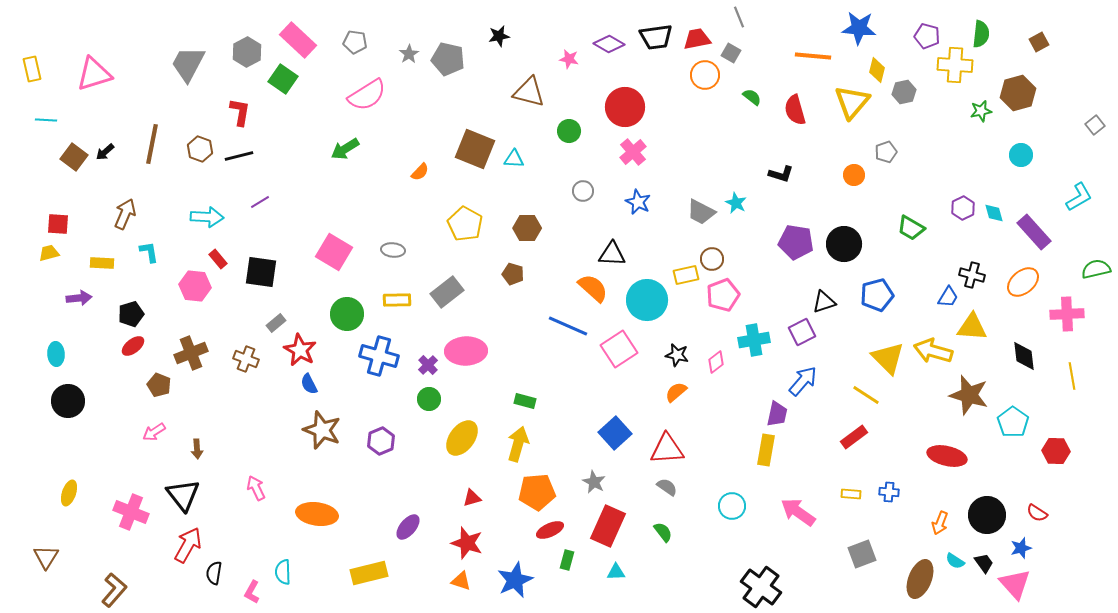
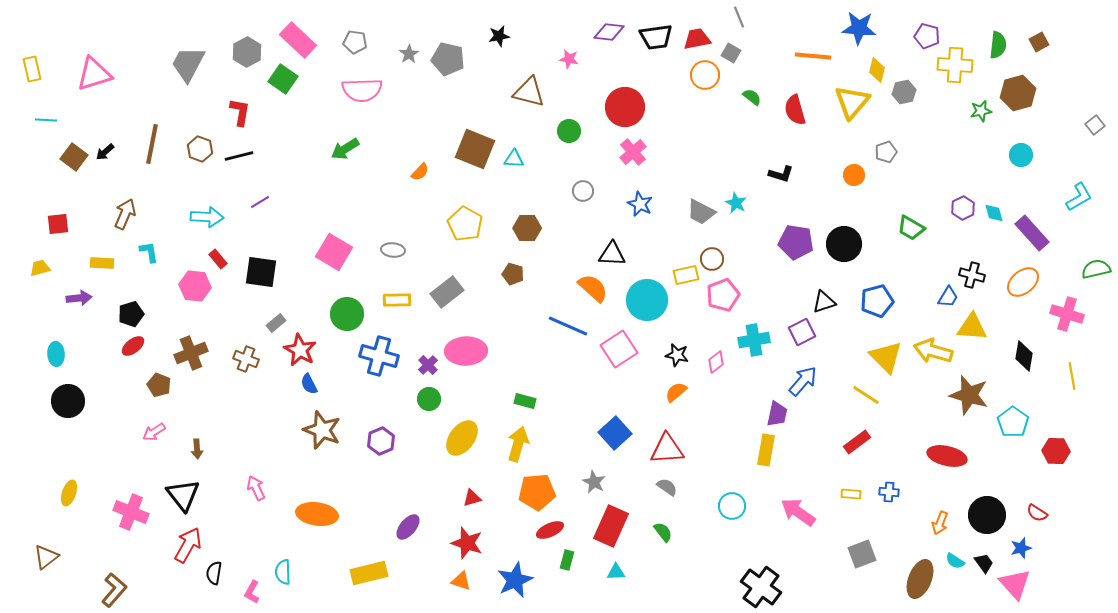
green semicircle at (981, 34): moved 17 px right, 11 px down
purple diamond at (609, 44): moved 12 px up; rotated 24 degrees counterclockwise
pink semicircle at (367, 95): moved 5 px left, 5 px up; rotated 30 degrees clockwise
blue star at (638, 202): moved 2 px right, 2 px down
red square at (58, 224): rotated 10 degrees counterclockwise
purple rectangle at (1034, 232): moved 2 px left, 1 px down
yellow trapezoid at (49, 253): moved 9 px left, 15 px down
blue pentagon at (877, 295): moved 6 px down
pink cross at (1067, 314): rotated 20 degrees clockwise
black diamond at (1024, 356): rotated 16 degrees clockwise
yellow triangle at (888, 358): moved 2 px left, 1 px up
red rectangle at (854, 437): moved 3 px right, 5 px down
red rectangle at (608, 526): moved 3 px right
brown triangle at (46, 557): rotated 20 degrees clockwise
